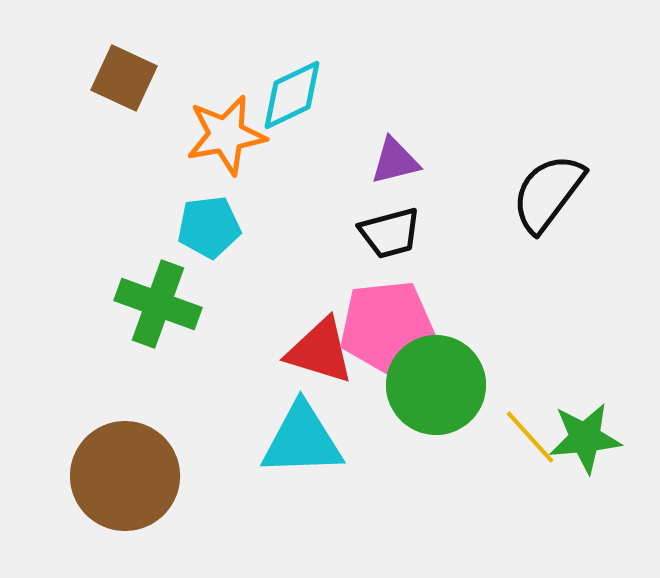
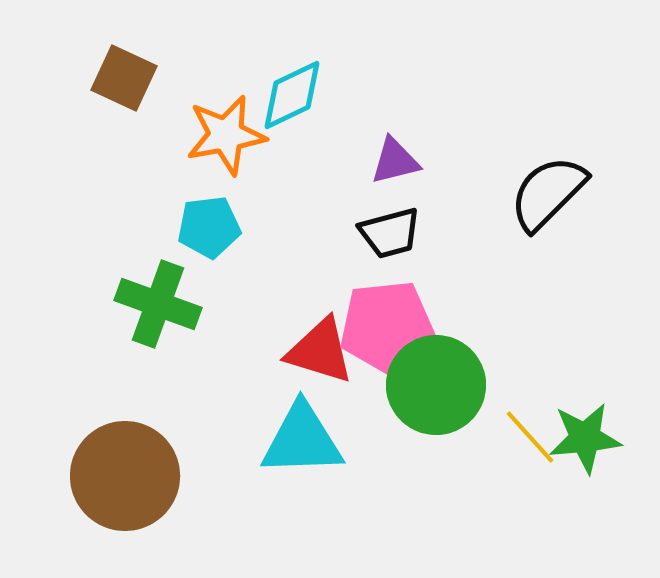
black semicircle: rotated 8 degrees clockwise
